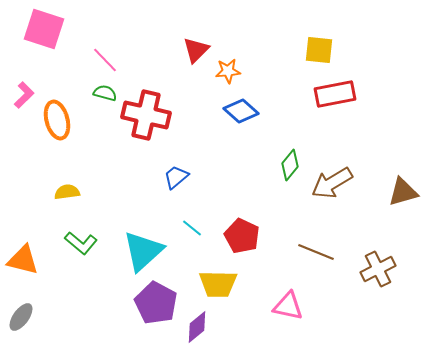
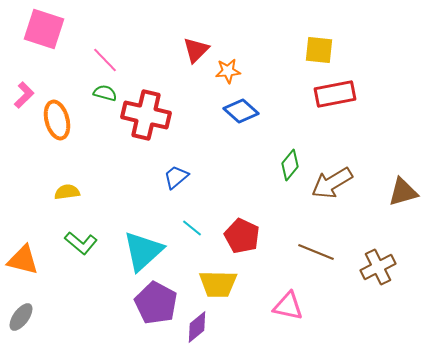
brown cross: moved 2 px up
